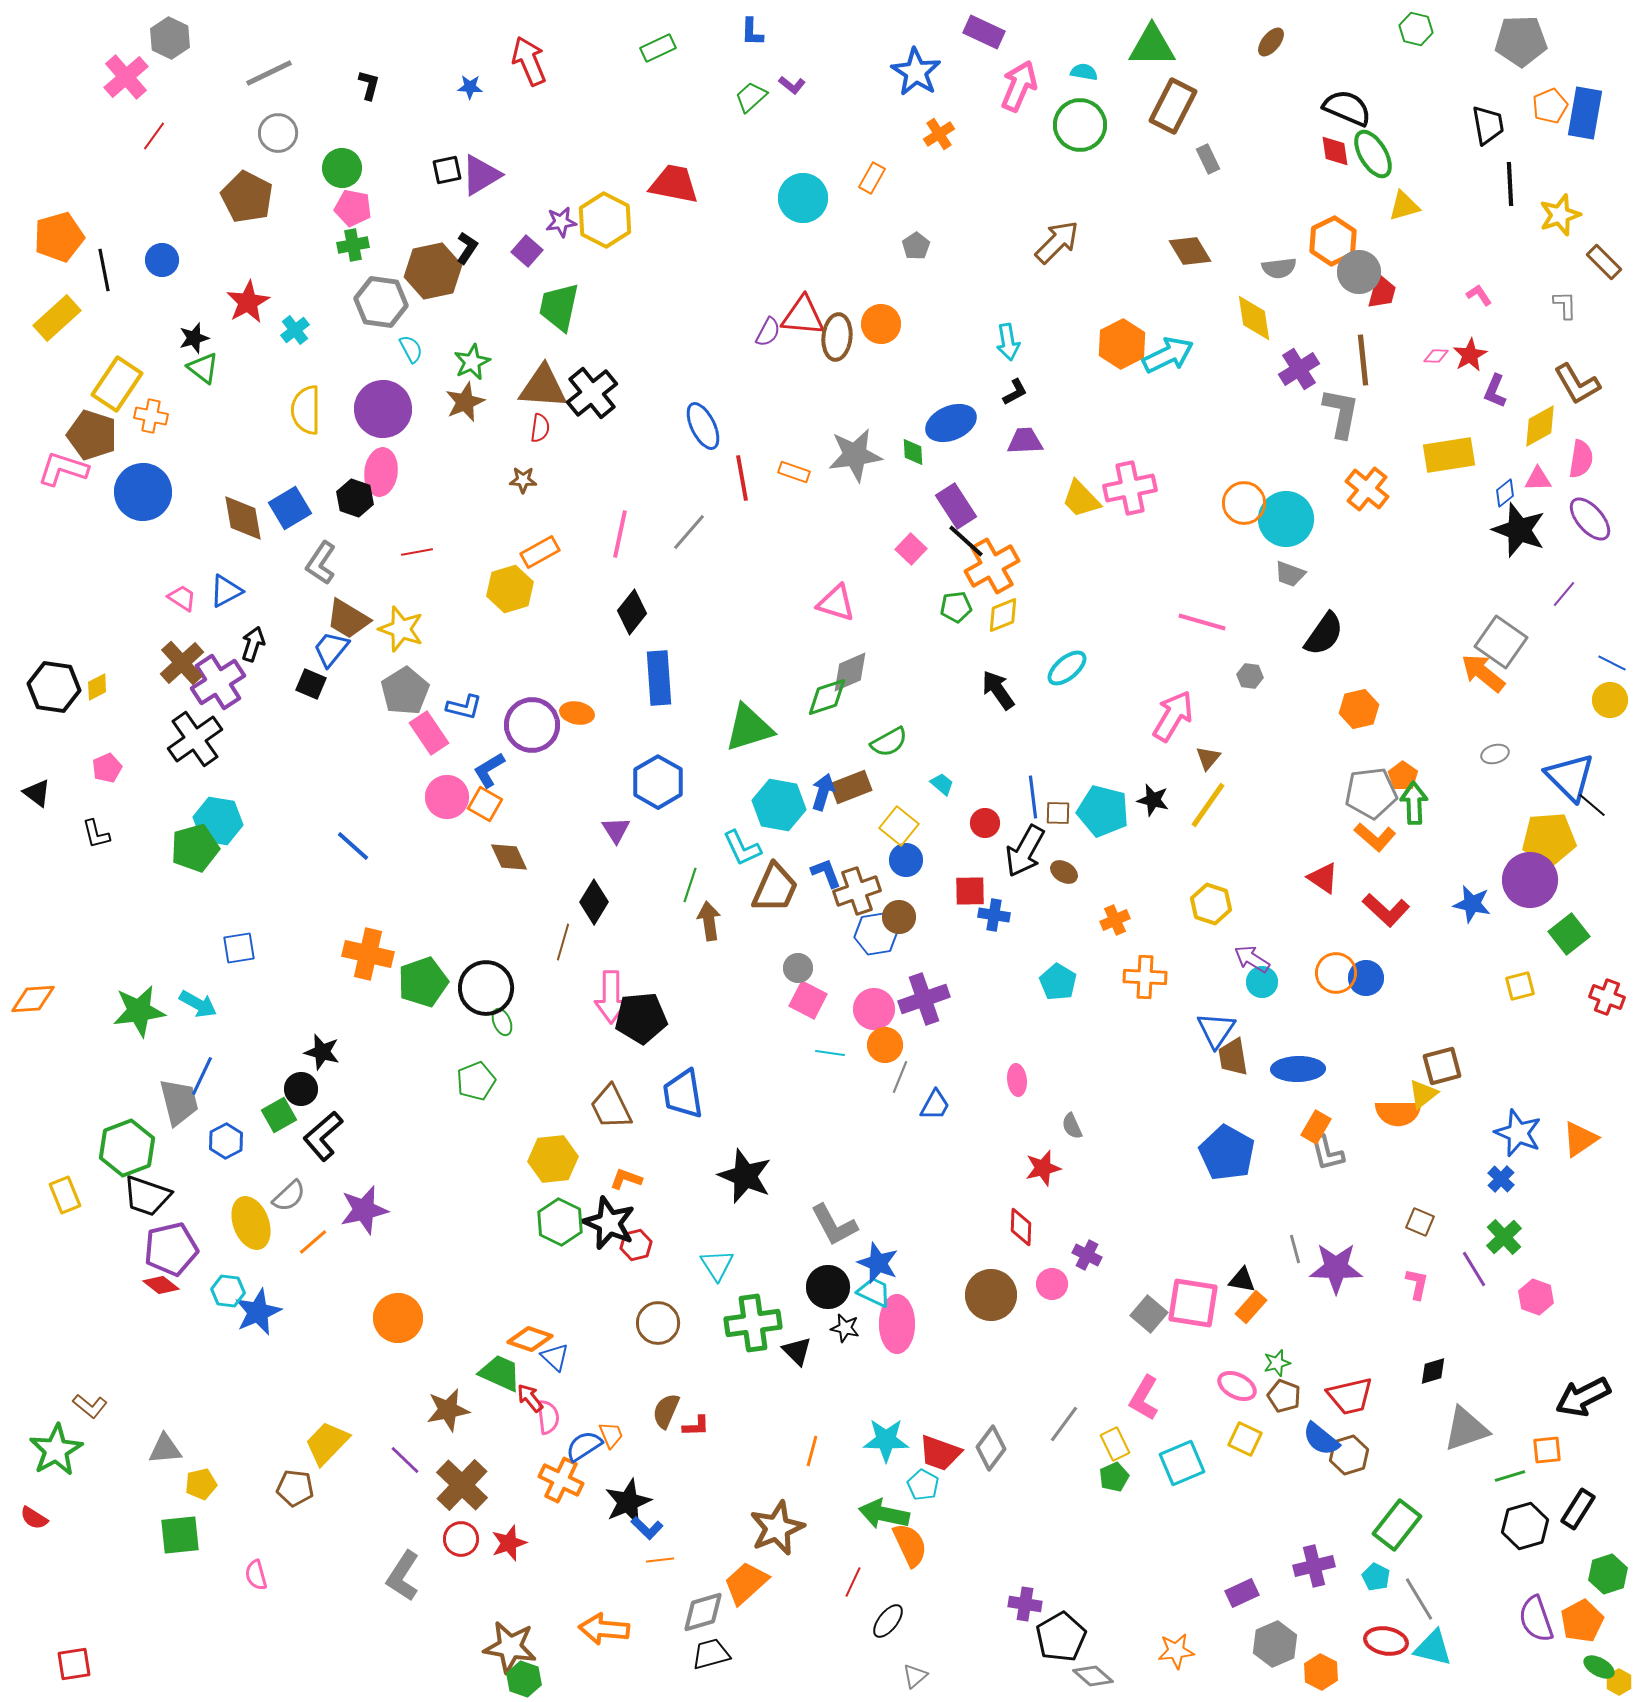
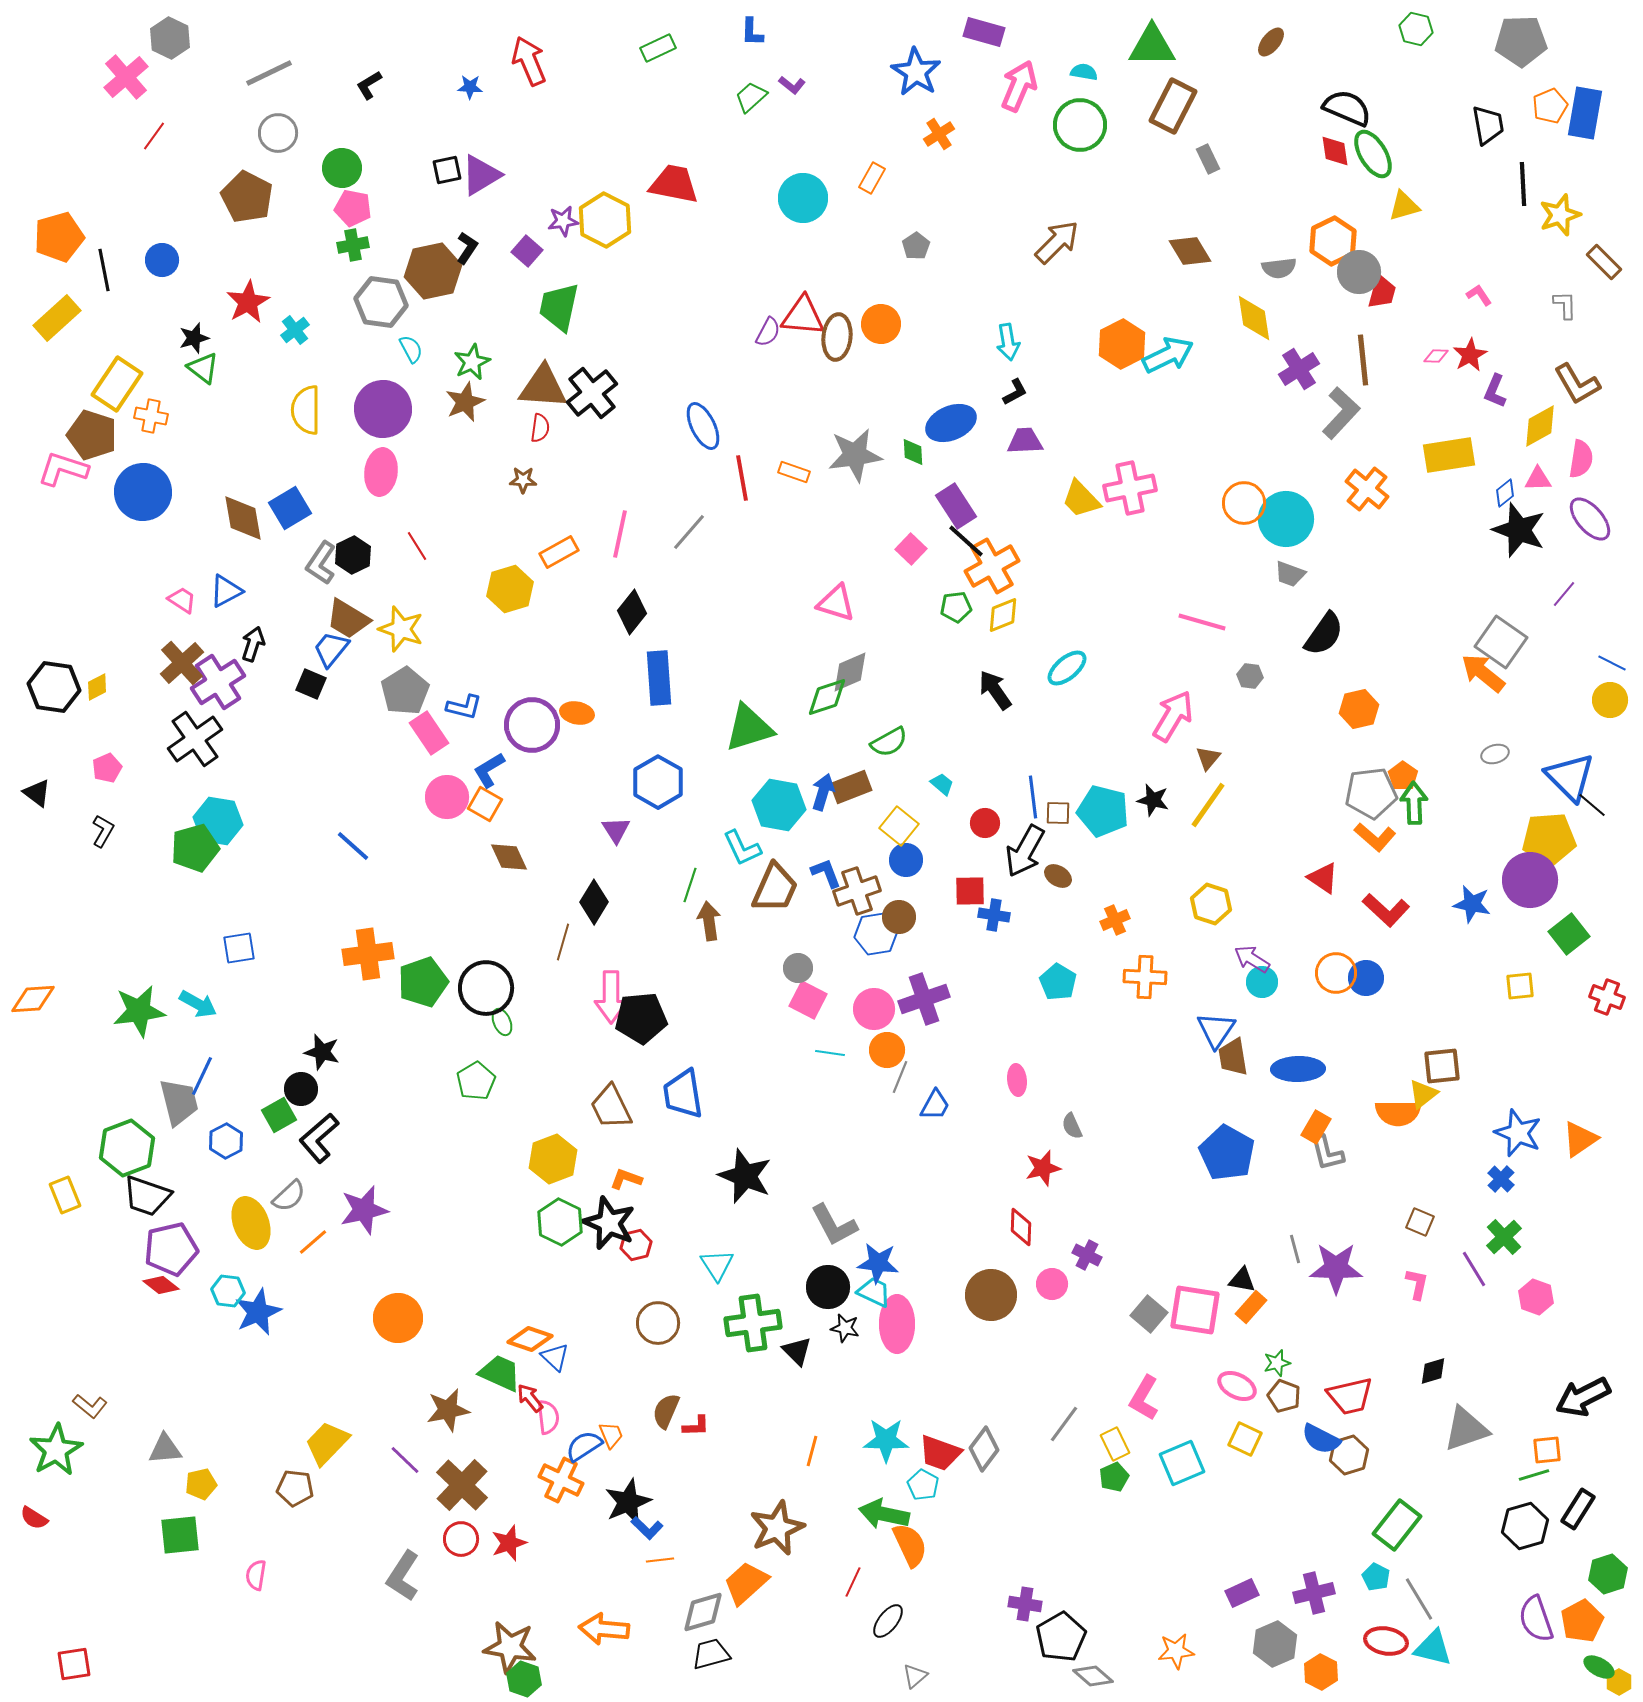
purple rectangle at (984, 32): rotated 9 degrees counterclockwise
black L-shape at (369, 85): rotated 136 degrees counterclockwise
black line at (1510, 184): moved 13 px right
purple star at (561, 222): moved 2 px right, 1 px up
gray L-shape at (1341, 413): rotated 32 degrees clockwise
black hexagon at (355, 498): moved 2 px left, 57 px down; rotated 15 degrees clockwise
red line at (417, 552): moved 6 px up; rotated 68 degrees clockwise
orange rectangle at (540, 552): moved 19 px right
pink trapezoid at (182, 598): moved 2 px down
black arrow at (998, 690): moved 3 px left
black L-shape at (96, 834): moved 7 px right, 3 px up; rotated 136 degrees counterclockwise
brown ellipse at (1064, 872): moved 6 px left, 4 px down
orange cross at (368, 954): rotated 21 degrees counterclockwise
yellow square at (1520, 986): rotated 8 degrees clockwise
orange circle at (885, 1045): moved 2 px right, 5 px down
brown square at (1442, 1066): rotated 9 degrees clockwise
green pentagon at (476, 1081): rotated 9 degrees counterclockwise
black L-shape at (323, 1136): moved 4 px left, 2 px down
yellow hexagon at (553, 1159): rotated 15 degrees counterclockwise
blue star at (878, 1263): rotated 15 degrees counterclockwise
pink square at (1193, 1303): moved 2 px right, 7 px down
blue semicircle at (1321, 1439): rotated 12 degrees counterclockwise
gray diamond at (991, 1448): moved 7 px left, 1 px down
green line at (1510, 1476): moved 24 px right, 1 px up
purple cross at (1314, 1566): moved 27 px down
pink semicircle at (256, 1575): rotated 24 degrees clockwise
